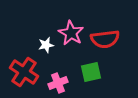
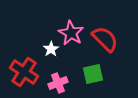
red semicircle: rotated 128 degrees counterclockwise
white star: moved 5 px right, 4 px down; rotated 21 degrees counterclockwise
green square: moved 2 px right, 2 px down
